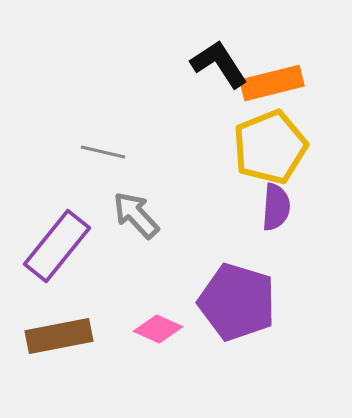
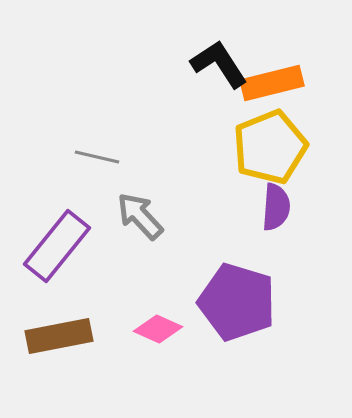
gray line: moved 6 px left, 5 px down
gray arrow: moved 4 px right, 1 px down
